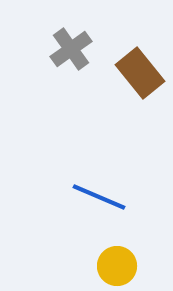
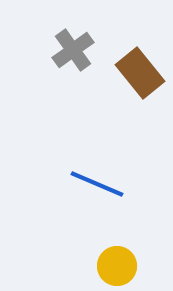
gray cross: moved 2 px right, 1 px down
blue line: moved 2 px left, 13 px up
